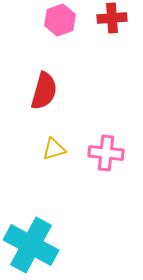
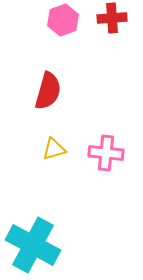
pink hexagon: moved 3 px right
red semicircle: moved 4 px right
cyan cross: moved 2 px right
